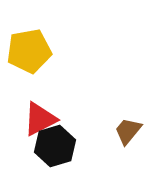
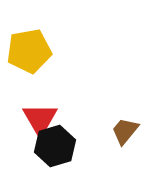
red triangle: rotated 33 degrees counterclockwise
brown trapezoid: moved 3 px left
